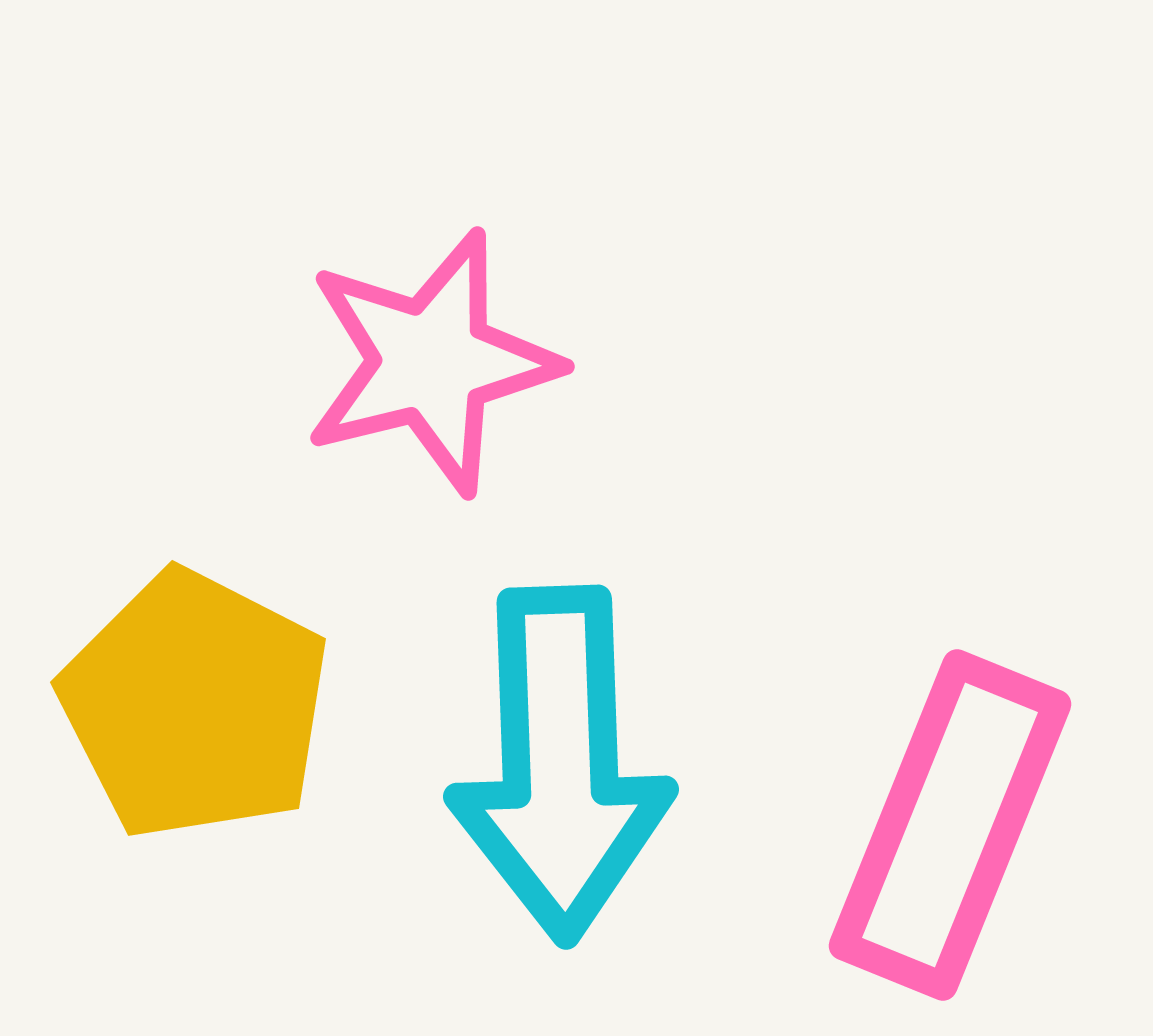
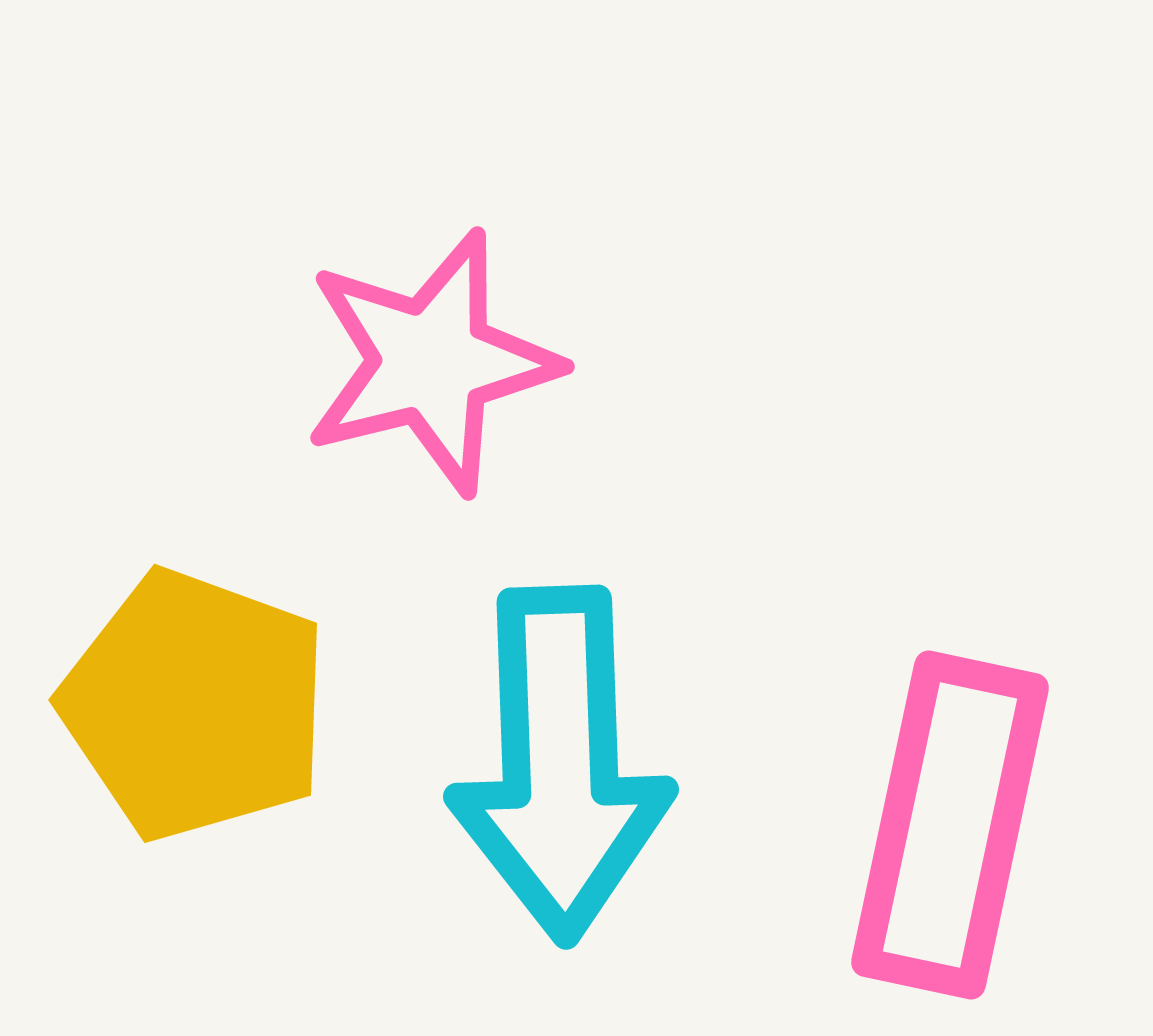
yellow pentagon: rotated 7 degrees counterclockwise
pink rectangle: rotated 10 degrees counterclockwise
